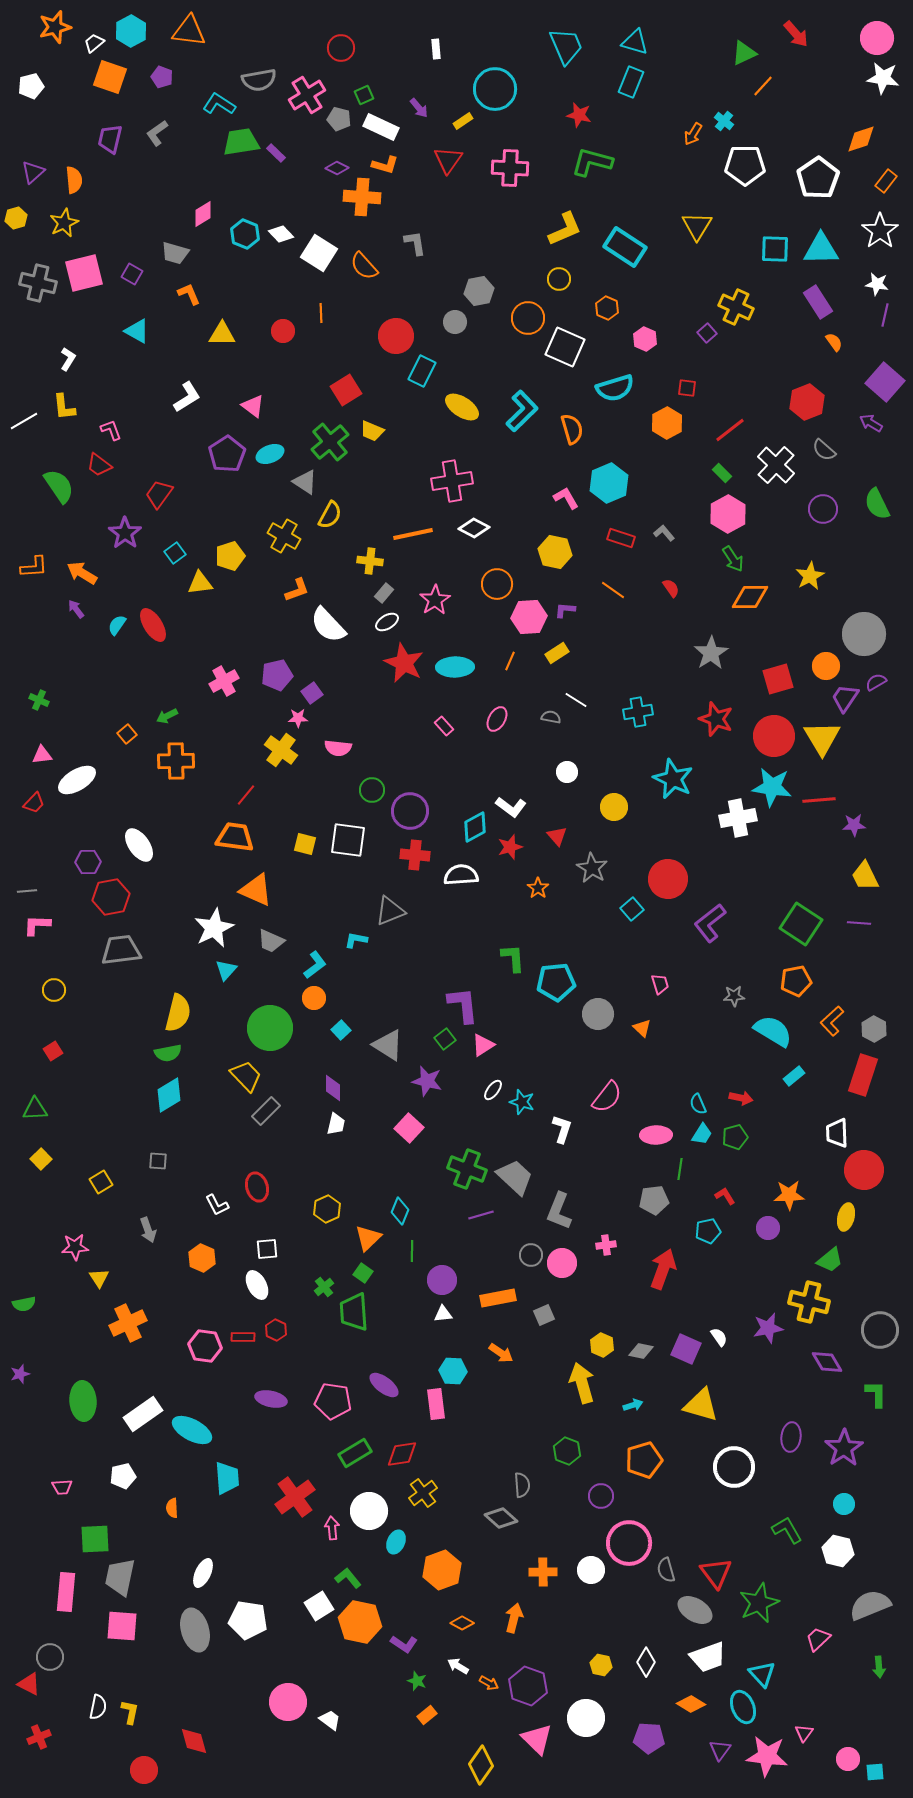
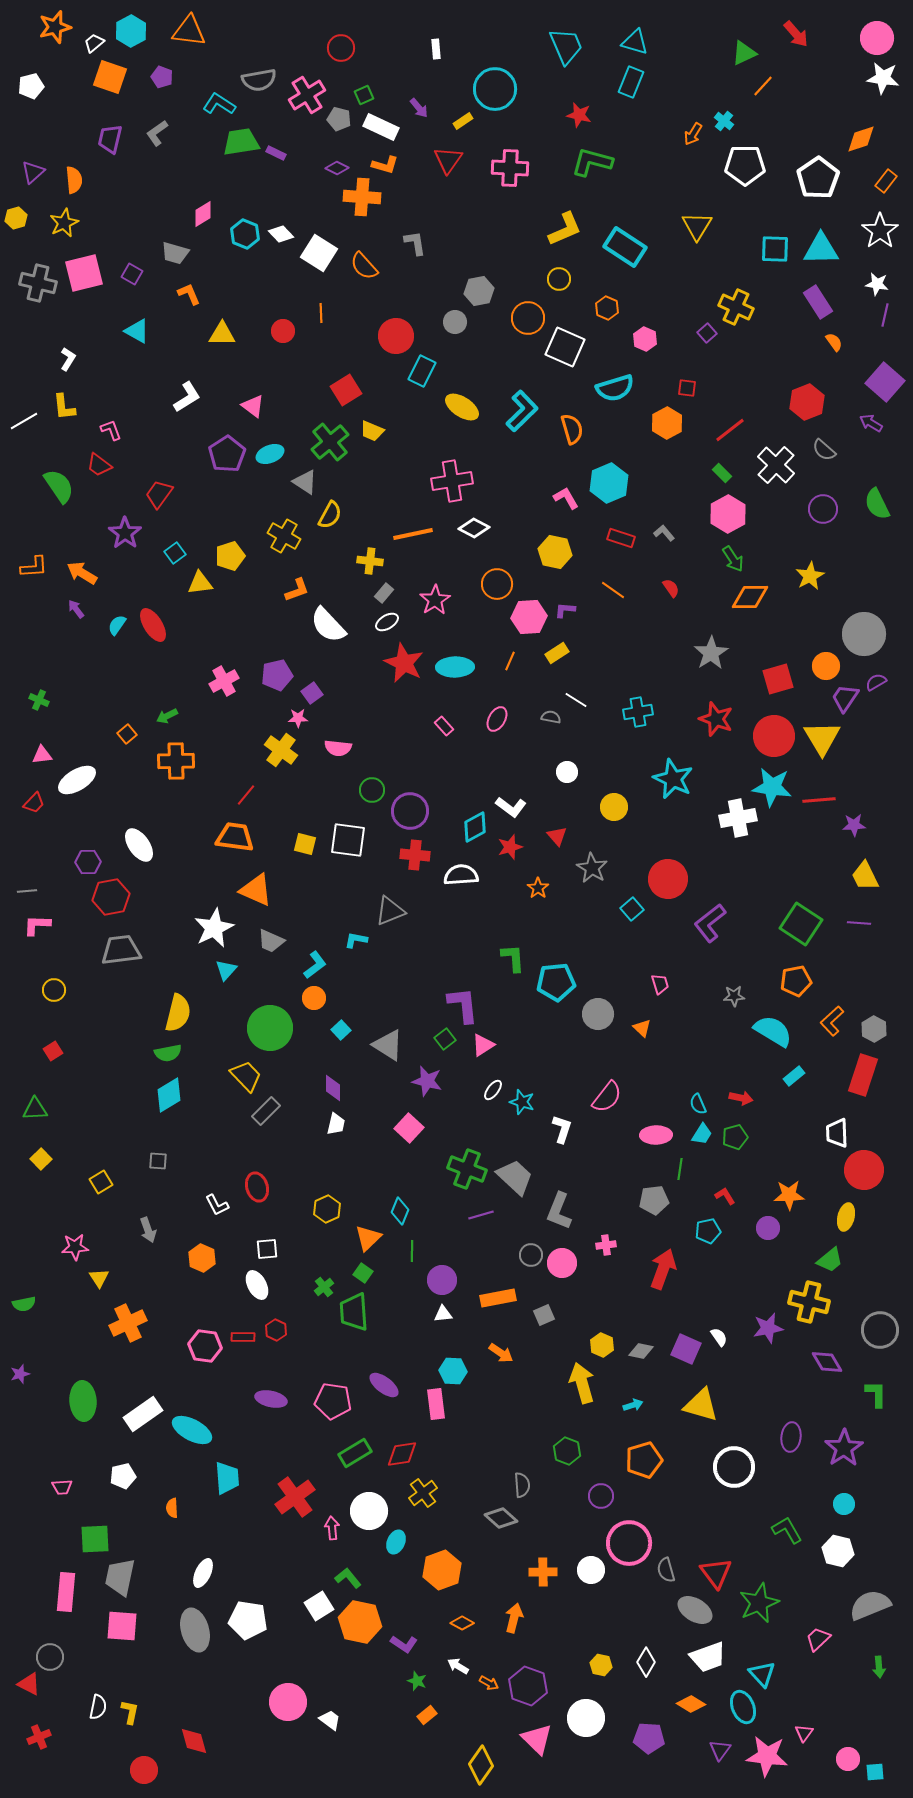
purple rectangle at (276, 153): rotated 18 degrees counterclockwise
